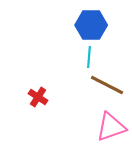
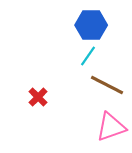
cyan line: moved 1 px left, 1 px up; rotated 30 degrees clockwise
red cross: rotated 12 degrees clockwise
